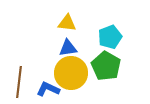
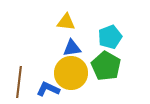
yellow triangle: moved 1 px left, 1 px up
blue triangle: moved 4 px right
